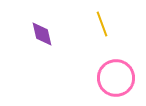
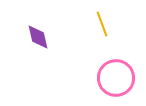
purple diamond: moved 4 px left, 3 px down
